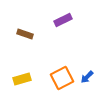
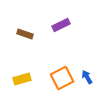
purple rectangle: moved 2 px left, 5 px down
blue arrow: rotated 104 degrees clockwise
